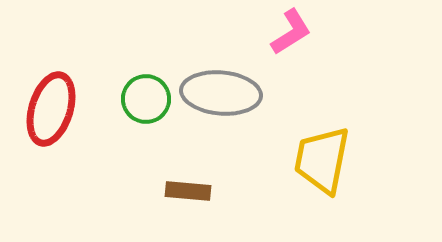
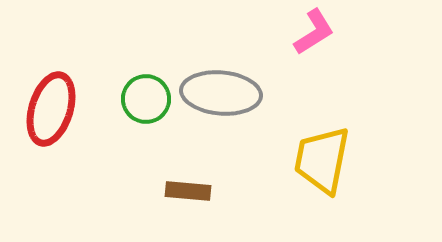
pink L-shape: moved 23 px right
